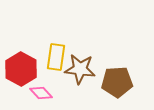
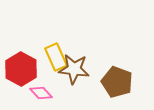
yellow rectangle: rotated 32 degrees counterclockwise
brown star: moved 6 px left
brown pentagon: rotated 24 degrees clockwise
